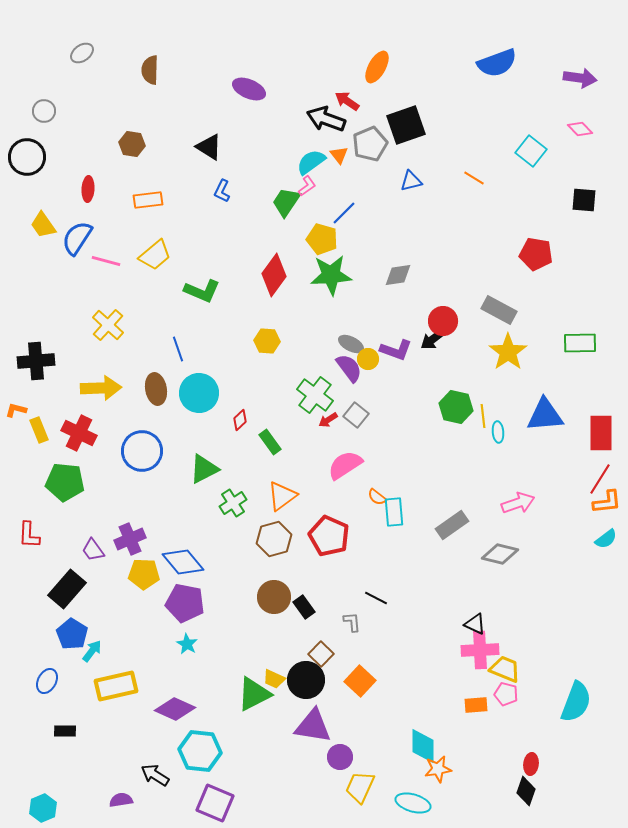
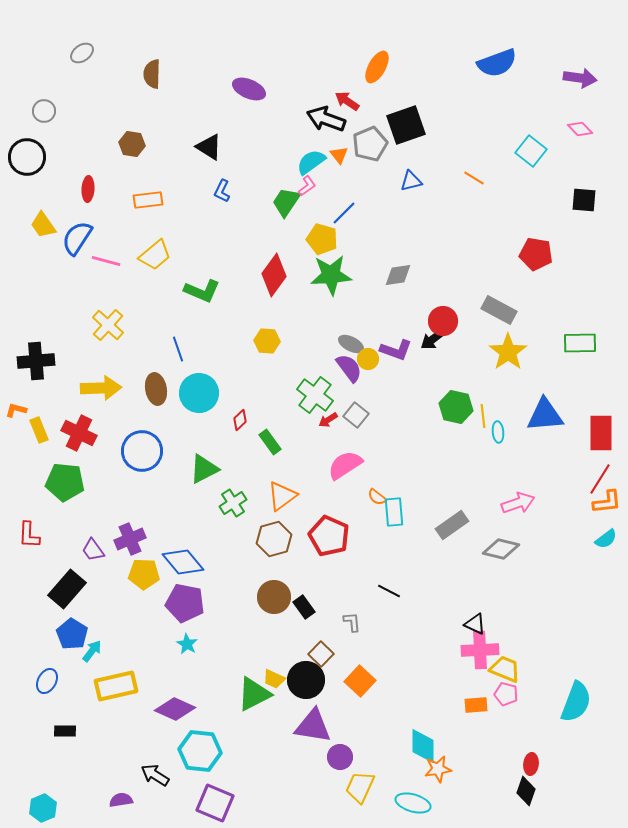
brown semicircle at (150, 70): moved 2 px right, 4 px down
gray diamond at (500, 554): moved 1 px right, 5 px up
black line at (376, 598): moved 13 px right, 7 px up
